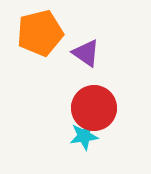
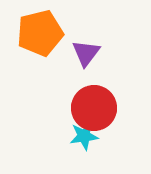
purple triangle: rotated 32 degrees clockwise
